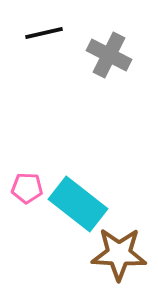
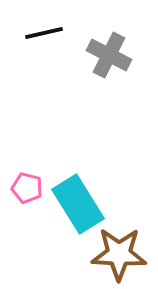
pink pentagon: rotated 12 degrees clockwise
cyan rectangle: rotated 20 degrees clockwise
